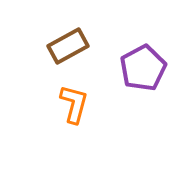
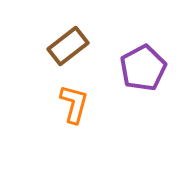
brown rectangle: rotated 9 degrees counterclockwise
